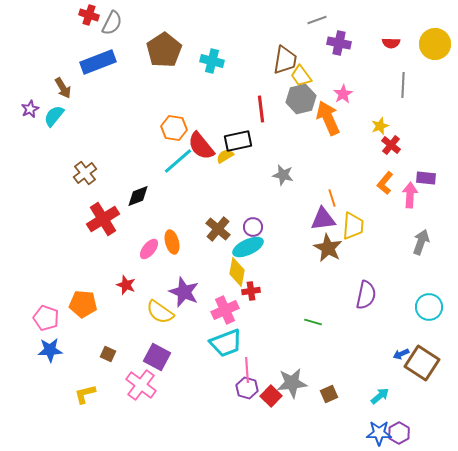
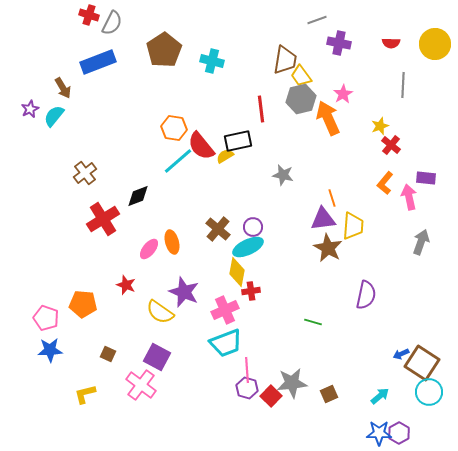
pink arrow at (410, 195): moved 1 px left, 2 px down; rotated 15 degrees counterclockwise
cyan circle at (429, 307): moved 85 px down
